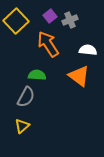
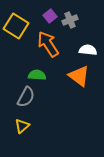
yellow square: moved 5 px down; rotated 15 degrees counterclockwise
